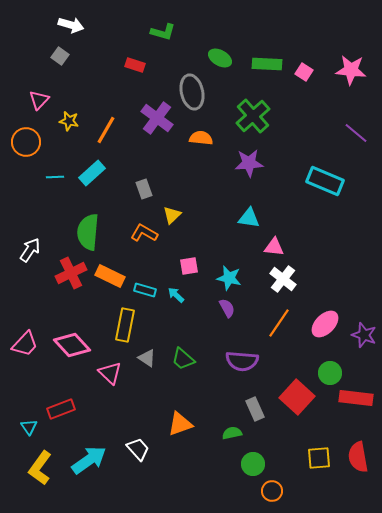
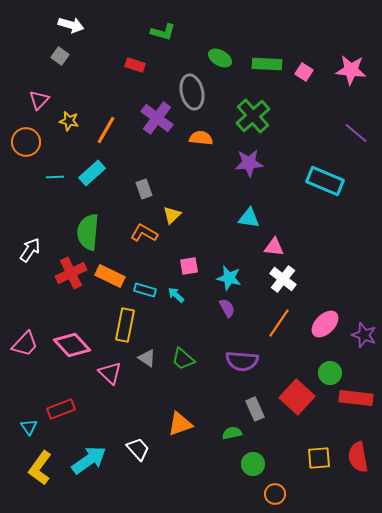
orange circle at (272, 491): moved 3 px right, 3 px down
